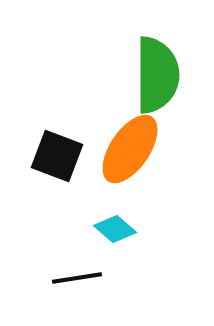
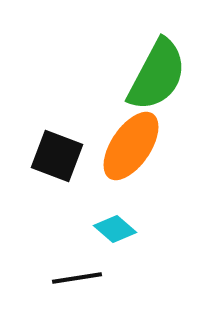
green semicircle: rotated 28 degrees clockwise
orange ellipse: moved 1 px right, 3 px up
